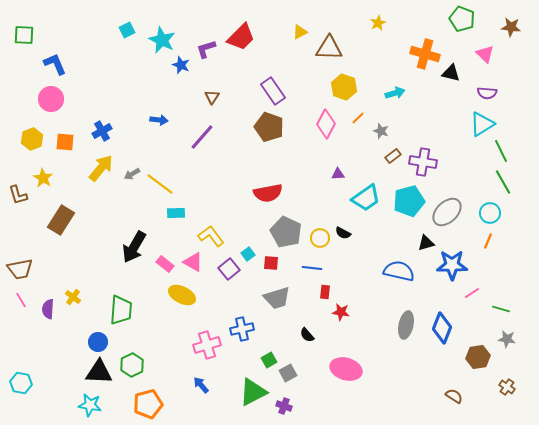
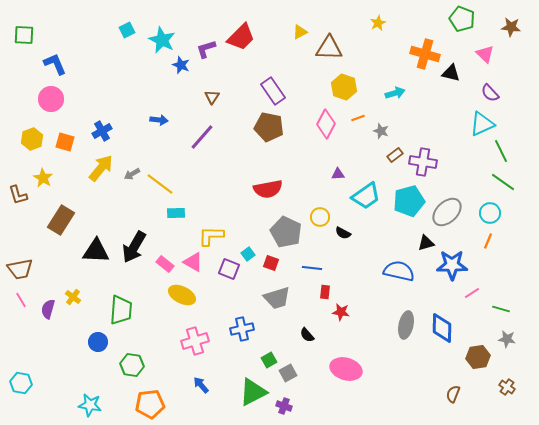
purple semicircle at (487, 93): moved 3 px right; rotated 42 degrees clockwise
orange line at (358, 118): rotated 24 degrees clockwise
cyan triangle at (482, 124): rotated 8 degrees clockwise
brown pentagon at (269, 127): rotated 8 degrees counterclockwise
orange square at (65, 142): rotated 12 degrees clockwise
brown rectangle at (393, 156): moved 2 px right, 1 px up
green line at (503, 182): rotated 25 degrees counterclockwise
red semicircle at (268, 193): moved 4 px up
cyan trapezoid at (366, 198): moved 2 px up
yellow L-shape at (211, 236): rotated 52 degrees counterclockwise
yellow circle at (320, 238): moved 21 px up
red square at (271, 263): rotated 14 degrees clockwise
purple square at (229, 269): rotated 30 degrees counterclockwise
purple semicircle at (48, 309): rotated 12 degrees clockwise
blue diamond at (442, 328): rotated 20 degrees counterclockwise
pink cross at (207, 345): moved 12 px left, 4 px up
green hexagon at (132, 365): rotated 25 degrees counterclockwise
black triangle at (99, 372): moved 3 px left, 121 px up
brown semicircle at (454, 396): moved 1 px left, 2 px up; rotated 102 degrees counterclockwise
orange pentagon at (148, 404): moved 2 px right; rotated 8 degrees clockwise
